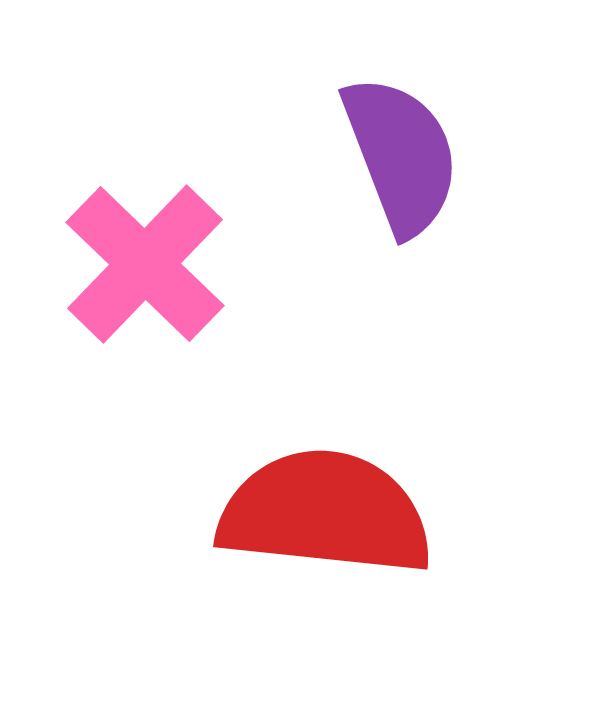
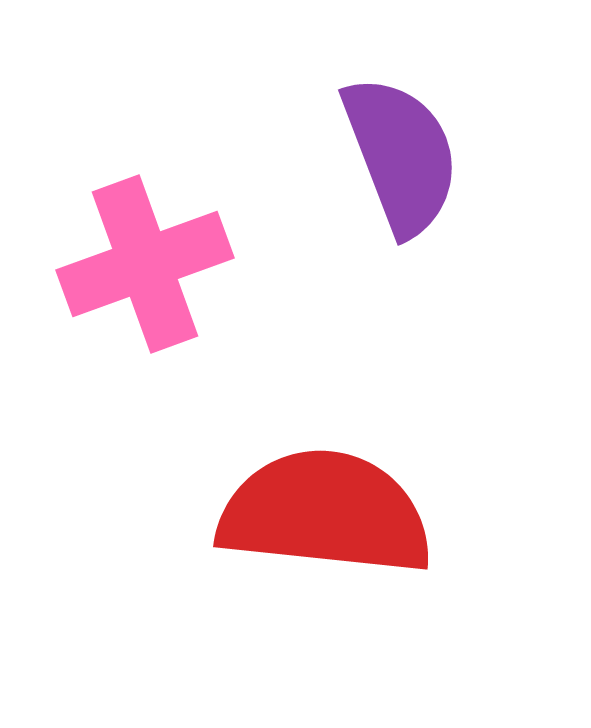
pink cross: rotated 26 degrees clockwise
